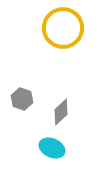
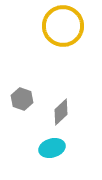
yellow circle: moved 2 px up
cyan ellipse: rotated 40 degrees counterclockwise
